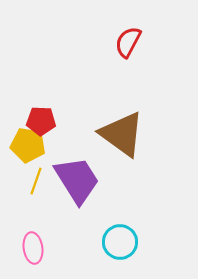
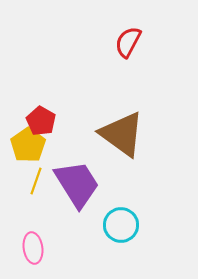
red pentagon: rotated 28 degrees clockwise
yellow pentagon: rotated 28 degrees clockwise
purple trapezoid: moved 4 px down
cyan circle: moved 1 px right, 17 px up
